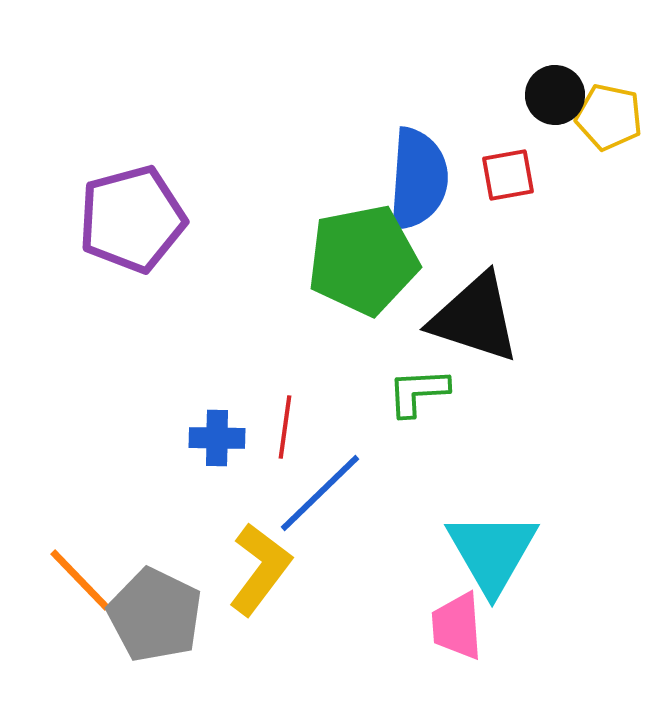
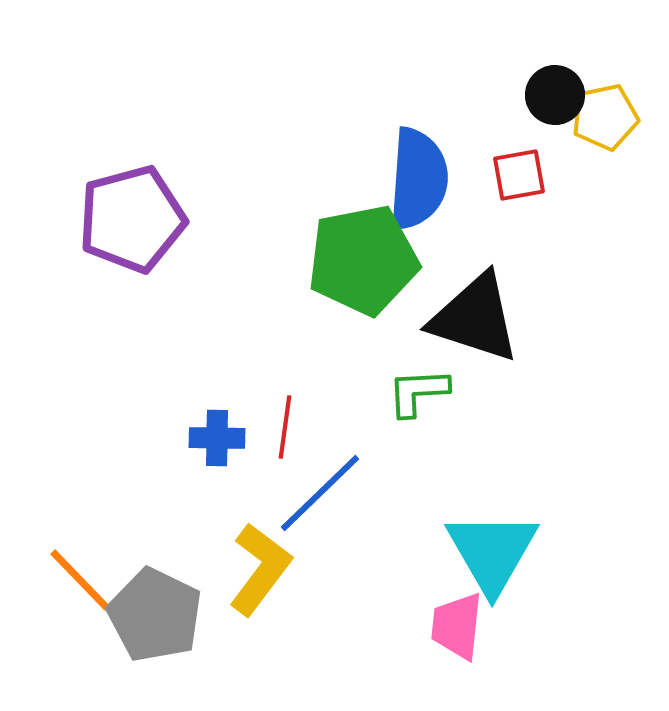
yellow pentagon: moved 4 px left; rotated 24 degrees counterclockwise
red square: moved 11 px right
pink trapezoid: rotated 10 degrees clockwise
